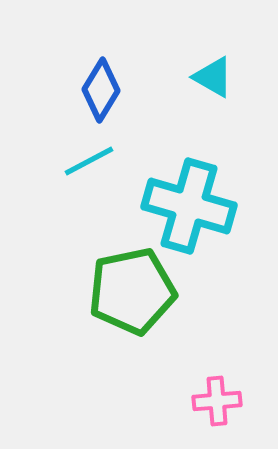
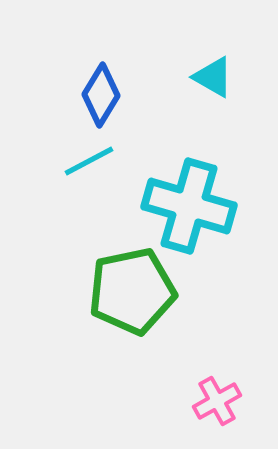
blue diamond: moved 5 px down
pink cross: rotated 24 degrees counterclockwise
